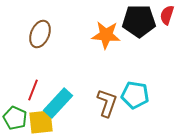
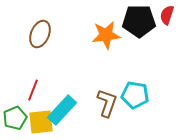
orange star: rotated 12 degrees counterclockwise
cyan rectangle: moved 4 px right, 7 px down
green pentagon: rotated 25 degrees clockwise
